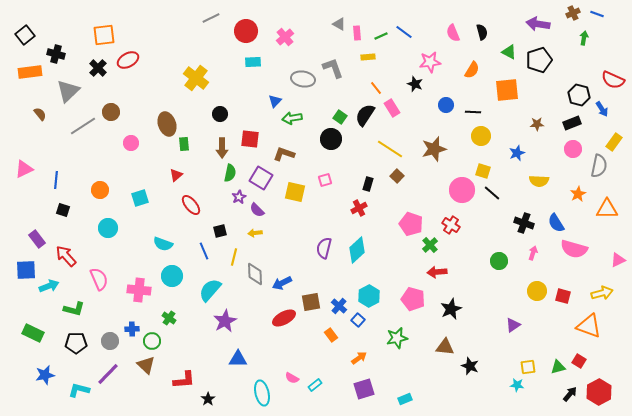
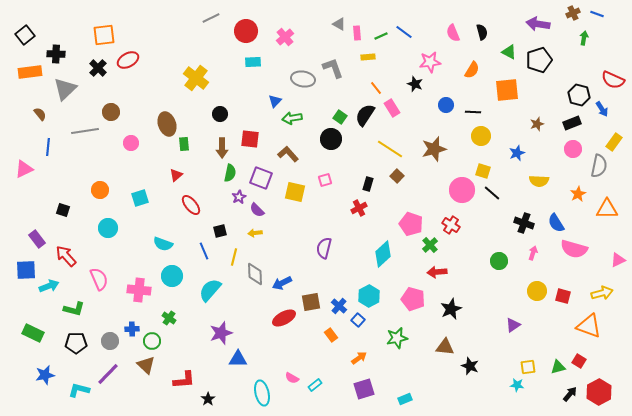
black cross at (56, 54): rotated 12 degrees counterclockwise
gray triangle at (68, 91): moved 3 px left, 2 px up
brown star at (537, 124): rotated 16 degrees counterclockwise
gray line at (83, 126): moved 2 px right, 5 px down; rotated 24 degrees clockwise
brown L-shape at (284, 154): moved 4 px right; rotated 30 degrees clockwise
purple square at (261, 178): rotated 10 degrees counterclockwise
blue line at (56, 180): moved 8 px left, 33 px up
cyan diamond at (357, 250): moved 26 px right, 4 px down
purple star at (225, 321): moved 4 px left, 12 px down; rotated 10 degrees clockwise
